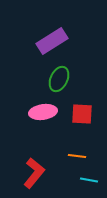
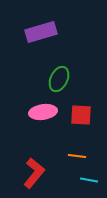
purple rectangle: moved 11 px left, 9 px up; rotated 16 degrees clockwise
red square: moved 1 px left, 1 px down
